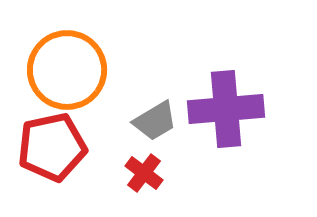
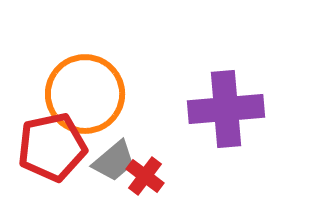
orange circle: moved 18 px right, 24 px down
gray trapezoid: moved 41 px left, 40 px down; rotated 9 degrees counterclockwise
red cross: moved 1 px right, 3 px down
